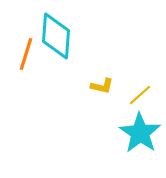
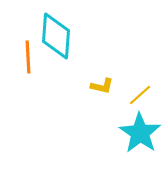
orange line: moved 2 px right, 3 px down; rotated 20 degrees counterclockwise
